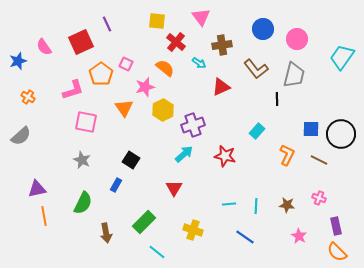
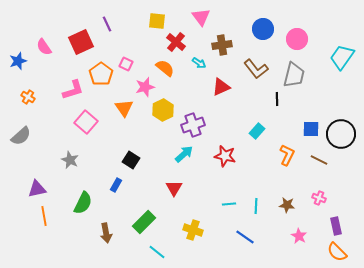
pink square at (86, 122): rotated 30 degrees clockwise
gray star at (82, 160): moved 12 px left
